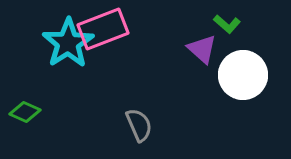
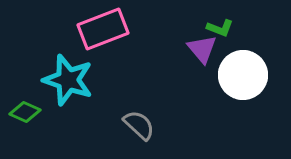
green L-shape: moved 7 px left, 4 px down; rotated 20 degrees counterclockwise
cyan star: moved 37 px down; rotated 21 degrees counterclockwise
purple triangle: rotated 8 degrees clockwise
gray semicircle: rotated 24 degrees counterclockwise
